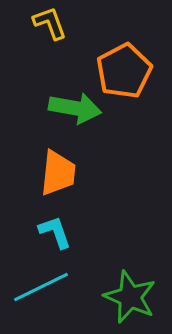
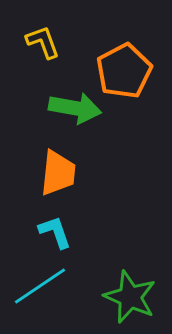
yellow L-shape: moved 7 px left, 19 px down
cyan line: moved 1 px left, 1 px up; rotated 8 degrees counterclockwise
